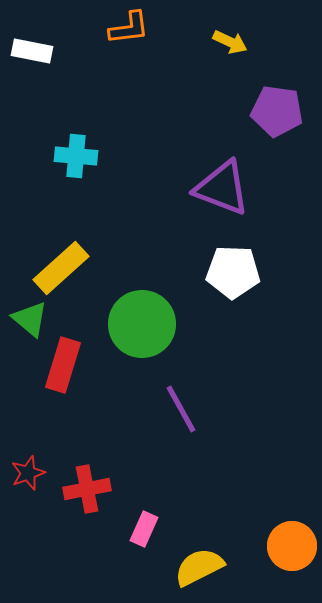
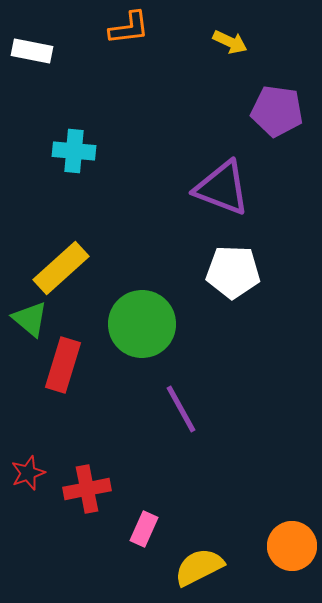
cyan cross: moved 2 px left, 5 px up
